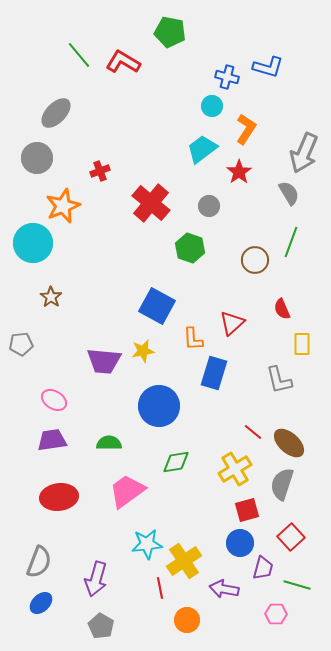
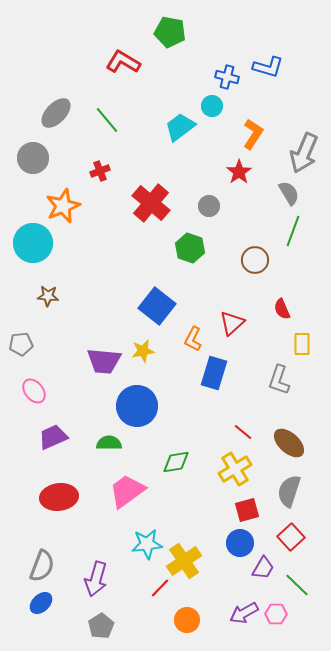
green line at (79, 55): moved 28 px right, 65 px down
orange L-shape at (246, 129): moved 7 px right, 5 px down
cyan trapezoid at (202, 149): moved 22 px left, 22 px up
gray circle at (37, 158): moved 4 px left
green line at (291, 242): moved 2 px right, 11 px up
brown star at (51, 297): moved 3 px left, 1 px up; rotated 30 degrees counterclockwise
blue square at (157, 306): rotated 9 degrees clockwise
orange L-shape at (193, 339): rotated 30 degrees clockwise
gray L-shape at (279, 380): rotated 32 degrees clockwise
pink ellipse at (54, 400): moved 20 px left, 9 px up; rotated 20 degrees clockwise
blue circle at (159, 406): moved 22 px left
red line at (253, 432): moved 10 px left
purple trapezoid at (52, 440): moved 1 px right, 3 px up; rotated 16 degrees counterclockwise
gray semicircle at (282, 484): moved 7 px right, 7 px down
gray semicircle at (39, 562): moved 3 px right, 4 px down
purple trapezoid at (263, 568): rotated 15 degrees clockwise
green line at (297, 585): rotated 28 degrees clockwise
red line at (160, 588): rotated 55 degrees clockwise
purple arrow at (224, 589): moved 20 px right, 24 px down; rotated 40 degrees counterclockwise
gray pentagon at (101, 626): rotated 10 degrees clockwise
